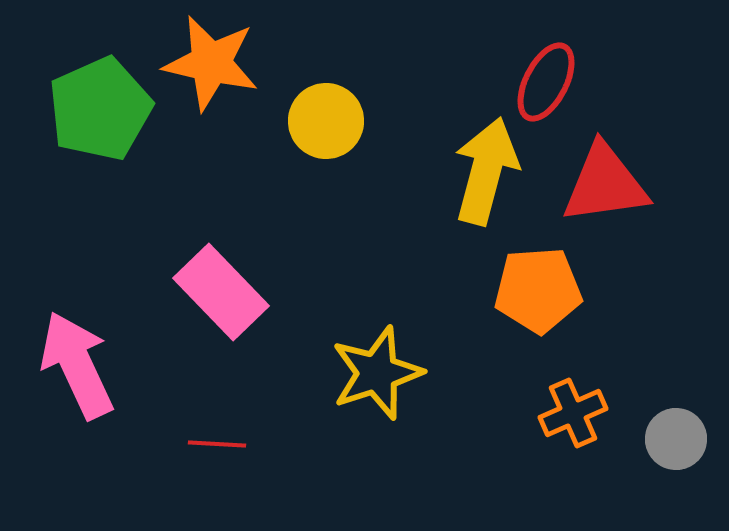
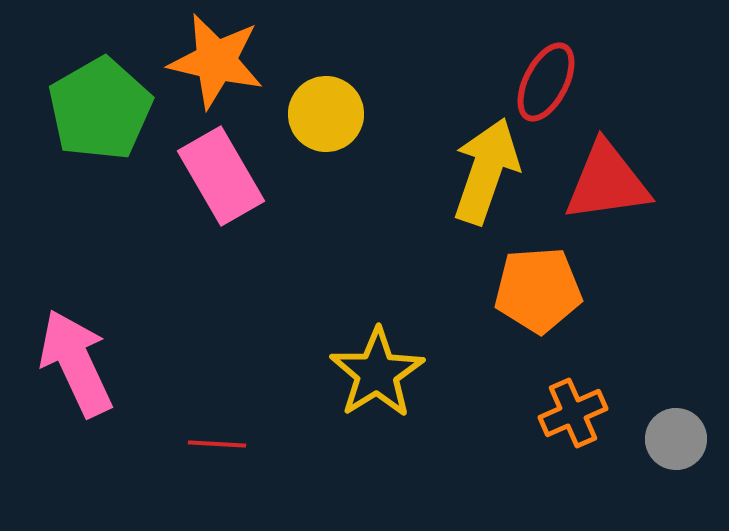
orange star: moved 5 px right, 2 px up
green pentagon: rotated 6 degrees counterclockwise
yellow circle: moved 7 px up
yellow arrow: rotated 4 degrees clockwise
red triangle: moved 2 px right, 2 px up
pink rectangle: moved 116 px up; rotated 14 degrees clockwise
pink arrow: moved 1 px left, 2 px up
yellow star: rotated 14 degrees counterclockwise
